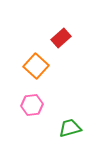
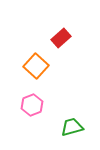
pink hexagon: rotated 15 degrees counterclockwise
green trapezoid: moved 2 px right, 1 px up
